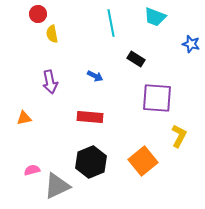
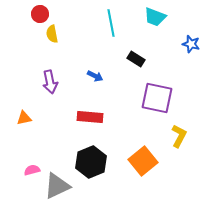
red circle: moved 2 px right
purple square: rotated 8 degrees clockwise
